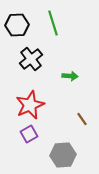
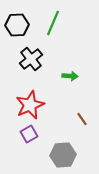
green line: rotated 40 degrees clockwise
